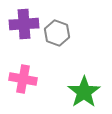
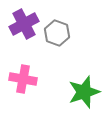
purple cross: rotated 24 degrees counterclockwise
green star: rotated 16 degrees clockwise
